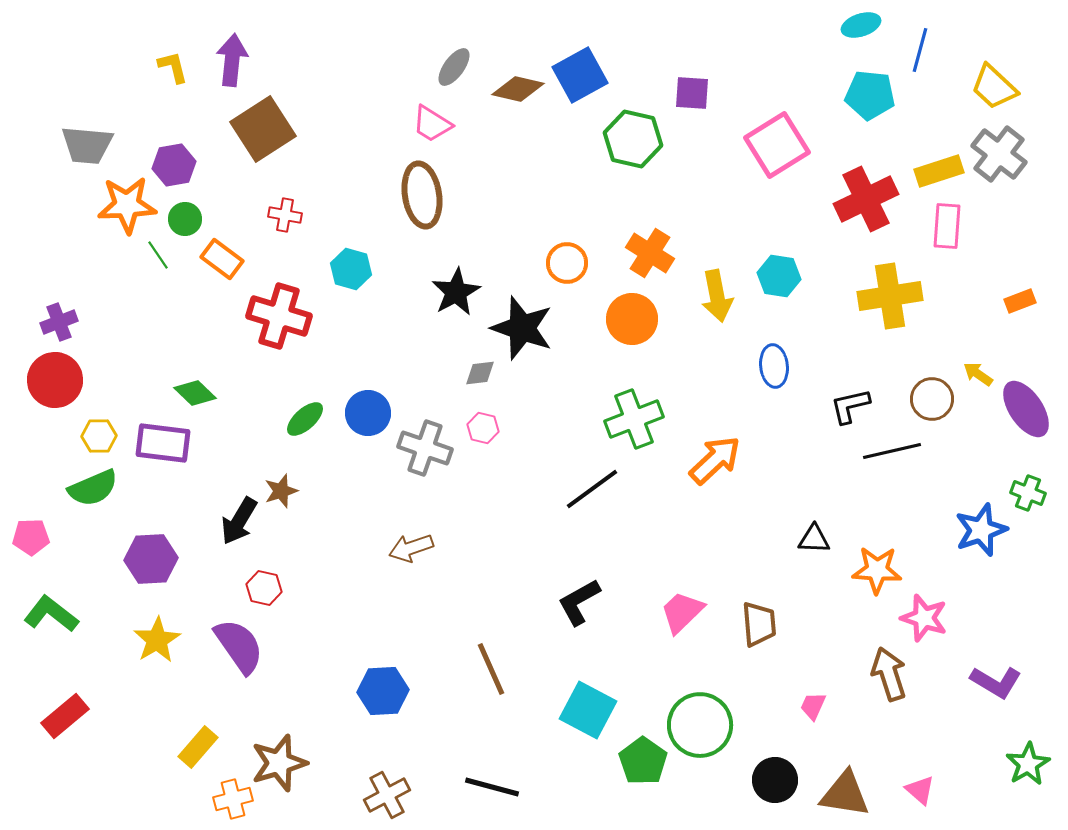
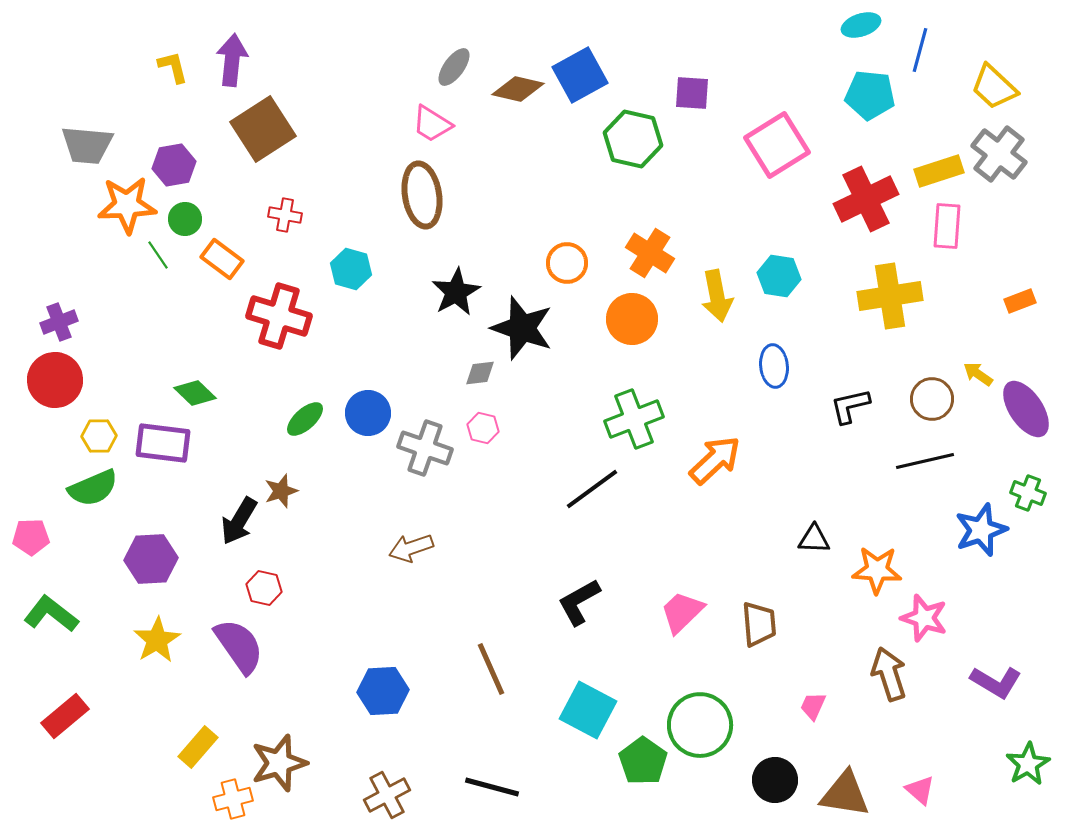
black line at (892, 451): moved 33 px right, 10 px down
